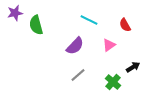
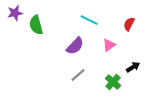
red semicircle: moved 4 px right, 1 px up; rotated 56 degrees clockwise
